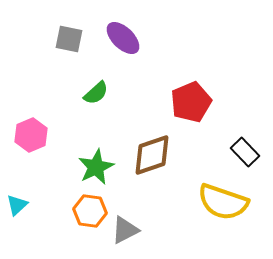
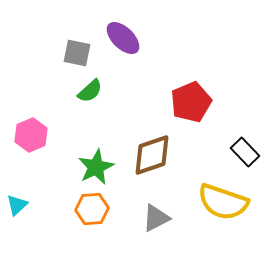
gray square: moved 8 px right, 14 px down
green semicircle: moved 6 px left, 2 px up
orange hexagon: moved 2 px right, 2 px up; rotated 12 degrees counterclockwise
gray triangle: moved 31 px right, 12 px up
